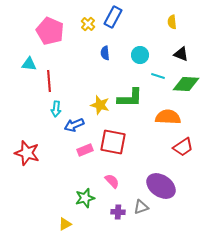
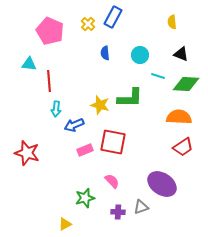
orange semicircle: moved 11 px right
purple ellipse: moved 1 px right, 2 px up
